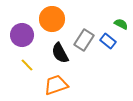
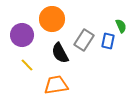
green semicircle: moved 2 px down; rotated 40 degrees clockwise
blue rectangle: rotated 63 degrees clockwise
orange trapezoid: rotated 10 degrees clockwise
